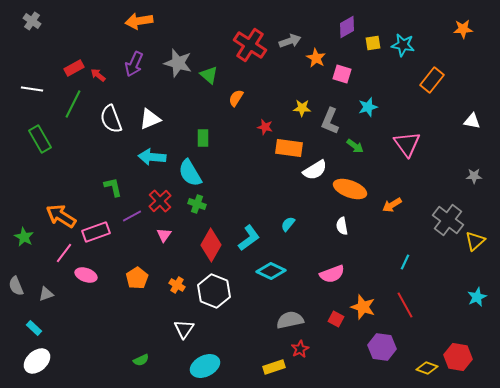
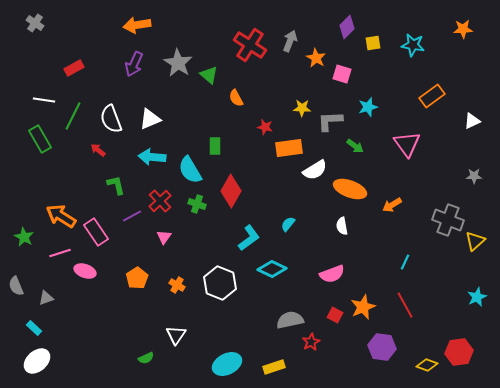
gray cross at (32, 21): moved 3 px right, 2 px down
orange arrow at (139, 21): moved 2 px left, 4 px down
purple diamond at (347, 27): rotated 15 degrees counterclockwise
gray arrow at (290, 41): rotated 50 degrees counterclockwise
cyan star at (403, 45): moved 10 px right
gray star at (178, 63): rotated 16 degrees clockwise
red arrow at (98, 75): moved 75 px down
orange rectangle at (432, 80): moved 16 px down; rotated 15 degrees clockwise
white line at (32, 89): moved 12 px right, 11 px down
orange semicircle at (236, 98): rotated 60 degrees counterclockwise
green line at (73, 104): moved 12 px down
gray L-shape at (330, 121): rotated 64 degrees clockwise
white triangle at (472, 121): rotated 36 degrees counterclockwise
green rectangle at (203, 138): moved 12 px right, 8 px down
orange rectangle at (289, 148): rotated 16 degrees counterclockwise
cyan semicircle at (190, 173): moved 3 px up
green L-shape at (113, 187): moved 3 px right, 2 px up
gray cross at (448, 220): rotated 16 degrees counterclockwise
pink rectangle at (96, 232): rotated 76 degrees clockwise
pink triangle at (164, 235): moved 2 px down
red diamond at (211, 245): moved 20 px right, 54 px up
pink line at (64, 253): moved 4 px left; rotated 35 degrees clockwise
cyan diamond at (271, 271): moved 1 px right, 2 px up
pink ellipse at (86, 275): moved 1 px left, 4 px up
white hexagon at (214, 291): moved 6 px right, 8 px up
gray triangle at (46, 294): moved 4 px down
orange star at (363, 307): rotated 30 degrees clockwise
red square at (336, 319): moved 1 px left, 4 px up
white triangle at (184, 329): moved 8 px left, 6 px down
red star at (300, 349): moved 11 px right, 7 px up
red hexagon at (458, 357): moved 1 px right, 5 px up; rotated 16 degrees counterclockwise
green semicircle at (141, 360): moved 5 px right, 2 px up
cyan ellipse at (205, 366): moved 22 px right, 2 px up
yellow diamond at (427, 368): moved 3 px up
